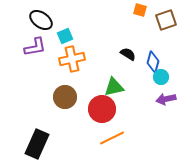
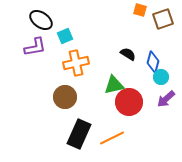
brown square: moved 3 px left, 1 px up
orange cross: moved 4 px right, 4 px down
green triangle: moved 2 px up
purple arrow: rotated 30 degrees counterclockwise
red circle: moved 27 px right, 7 px up
black rectangle: moved 42 px right, 10 px up
